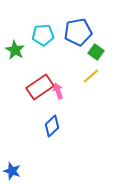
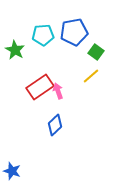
blue pentagon: moved 4 px left
blue diamond: moved 3 px right, 1 px up
